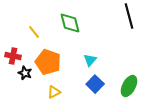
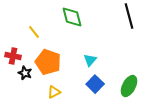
green diamond: moved 2 px right, 6 px up
